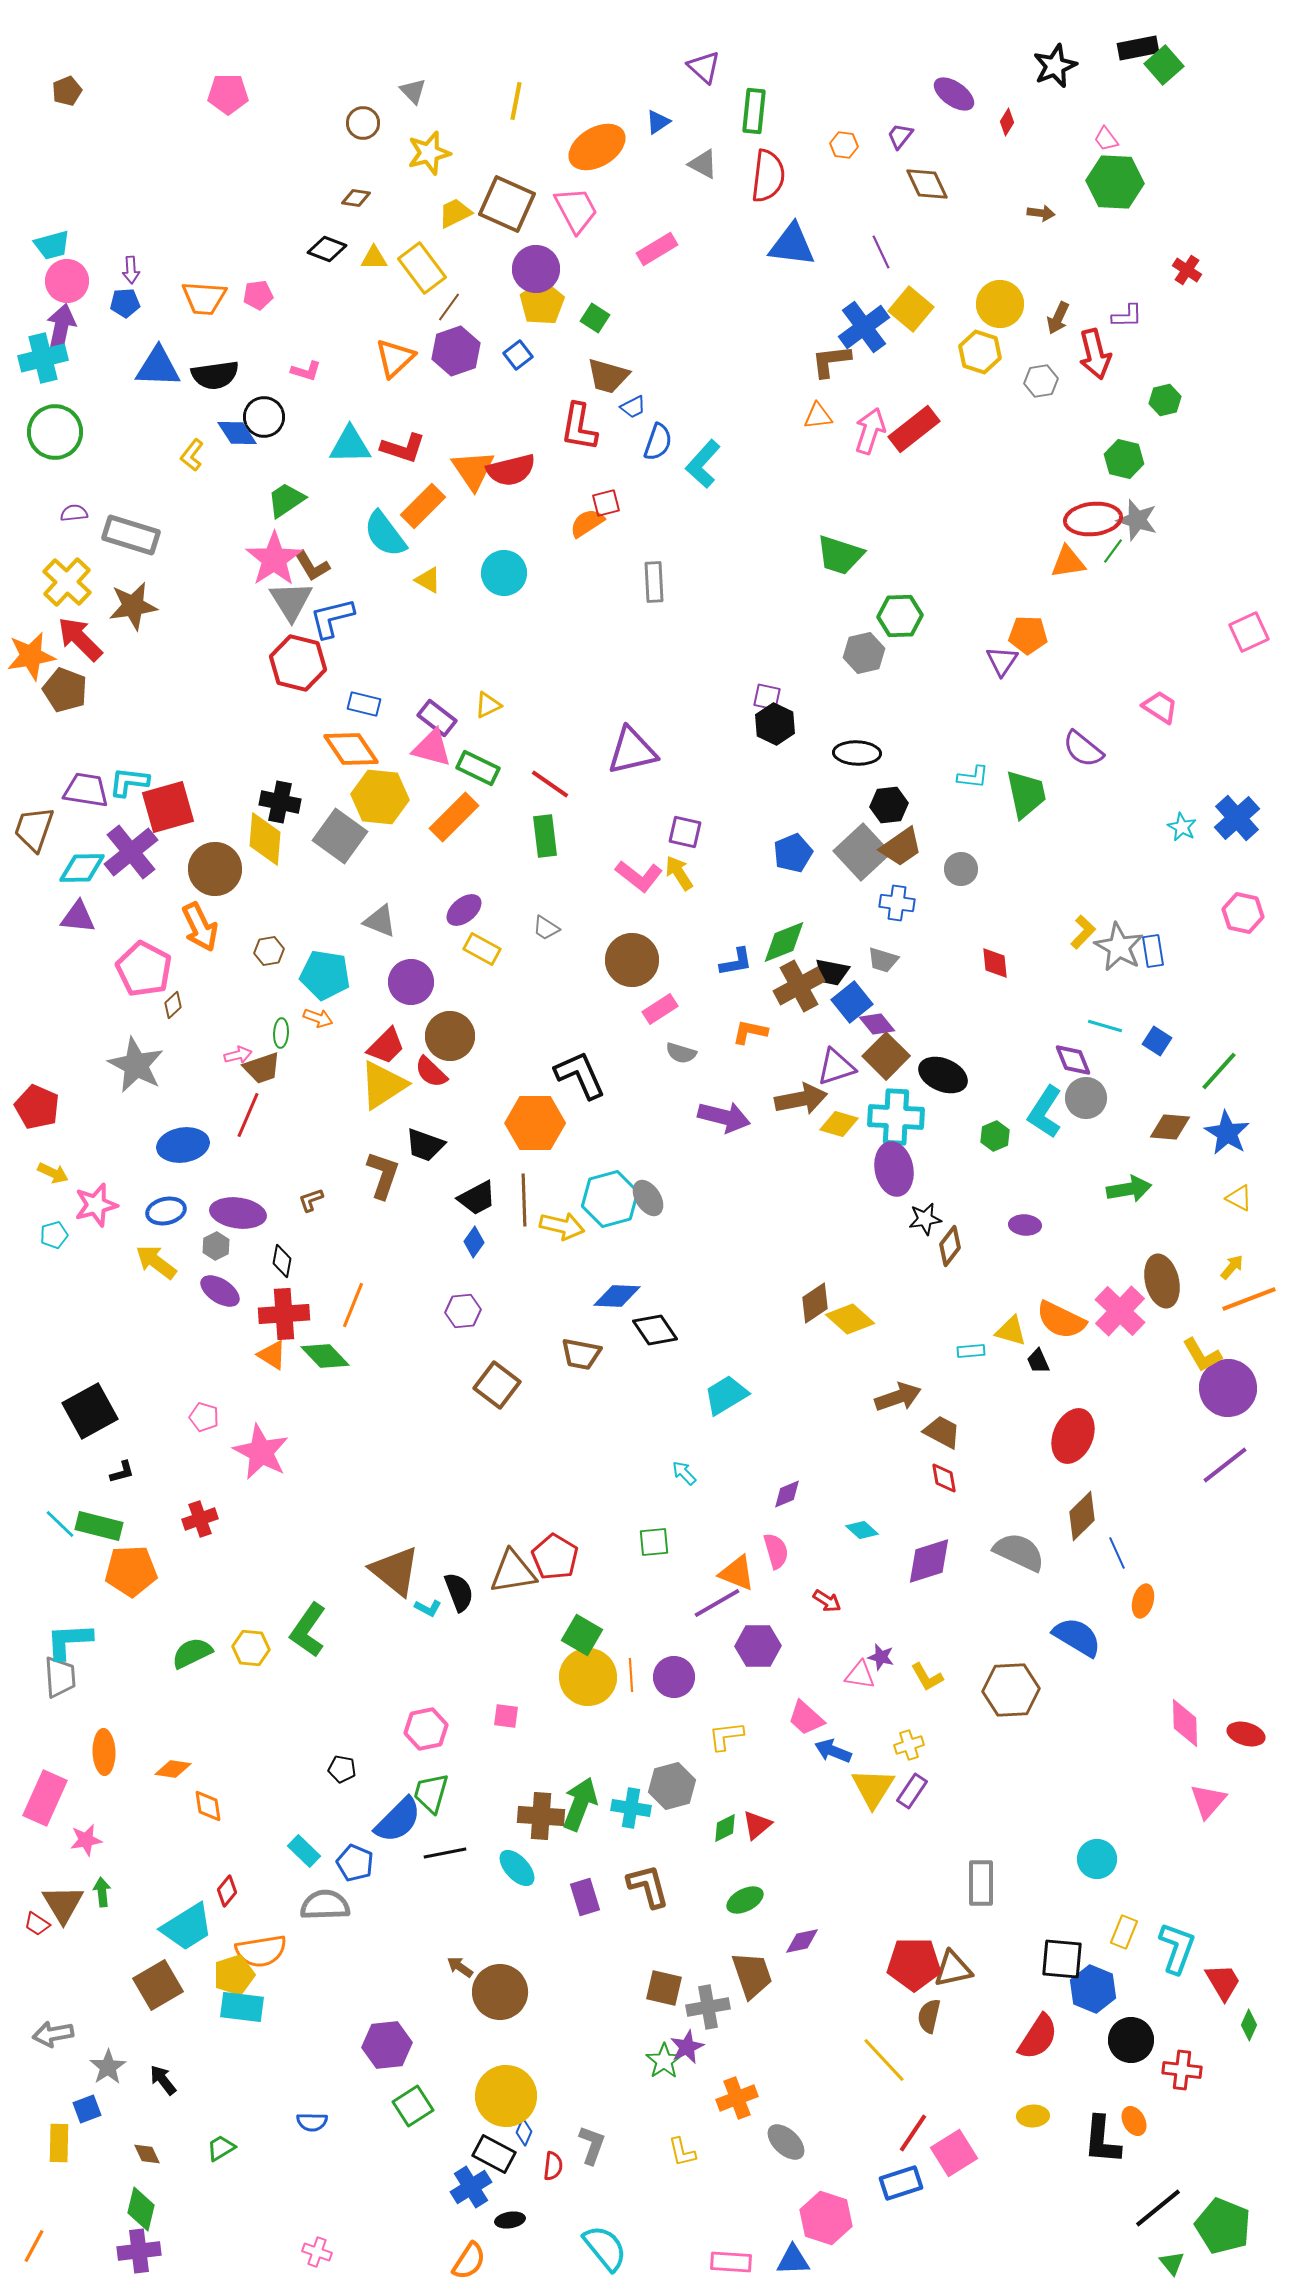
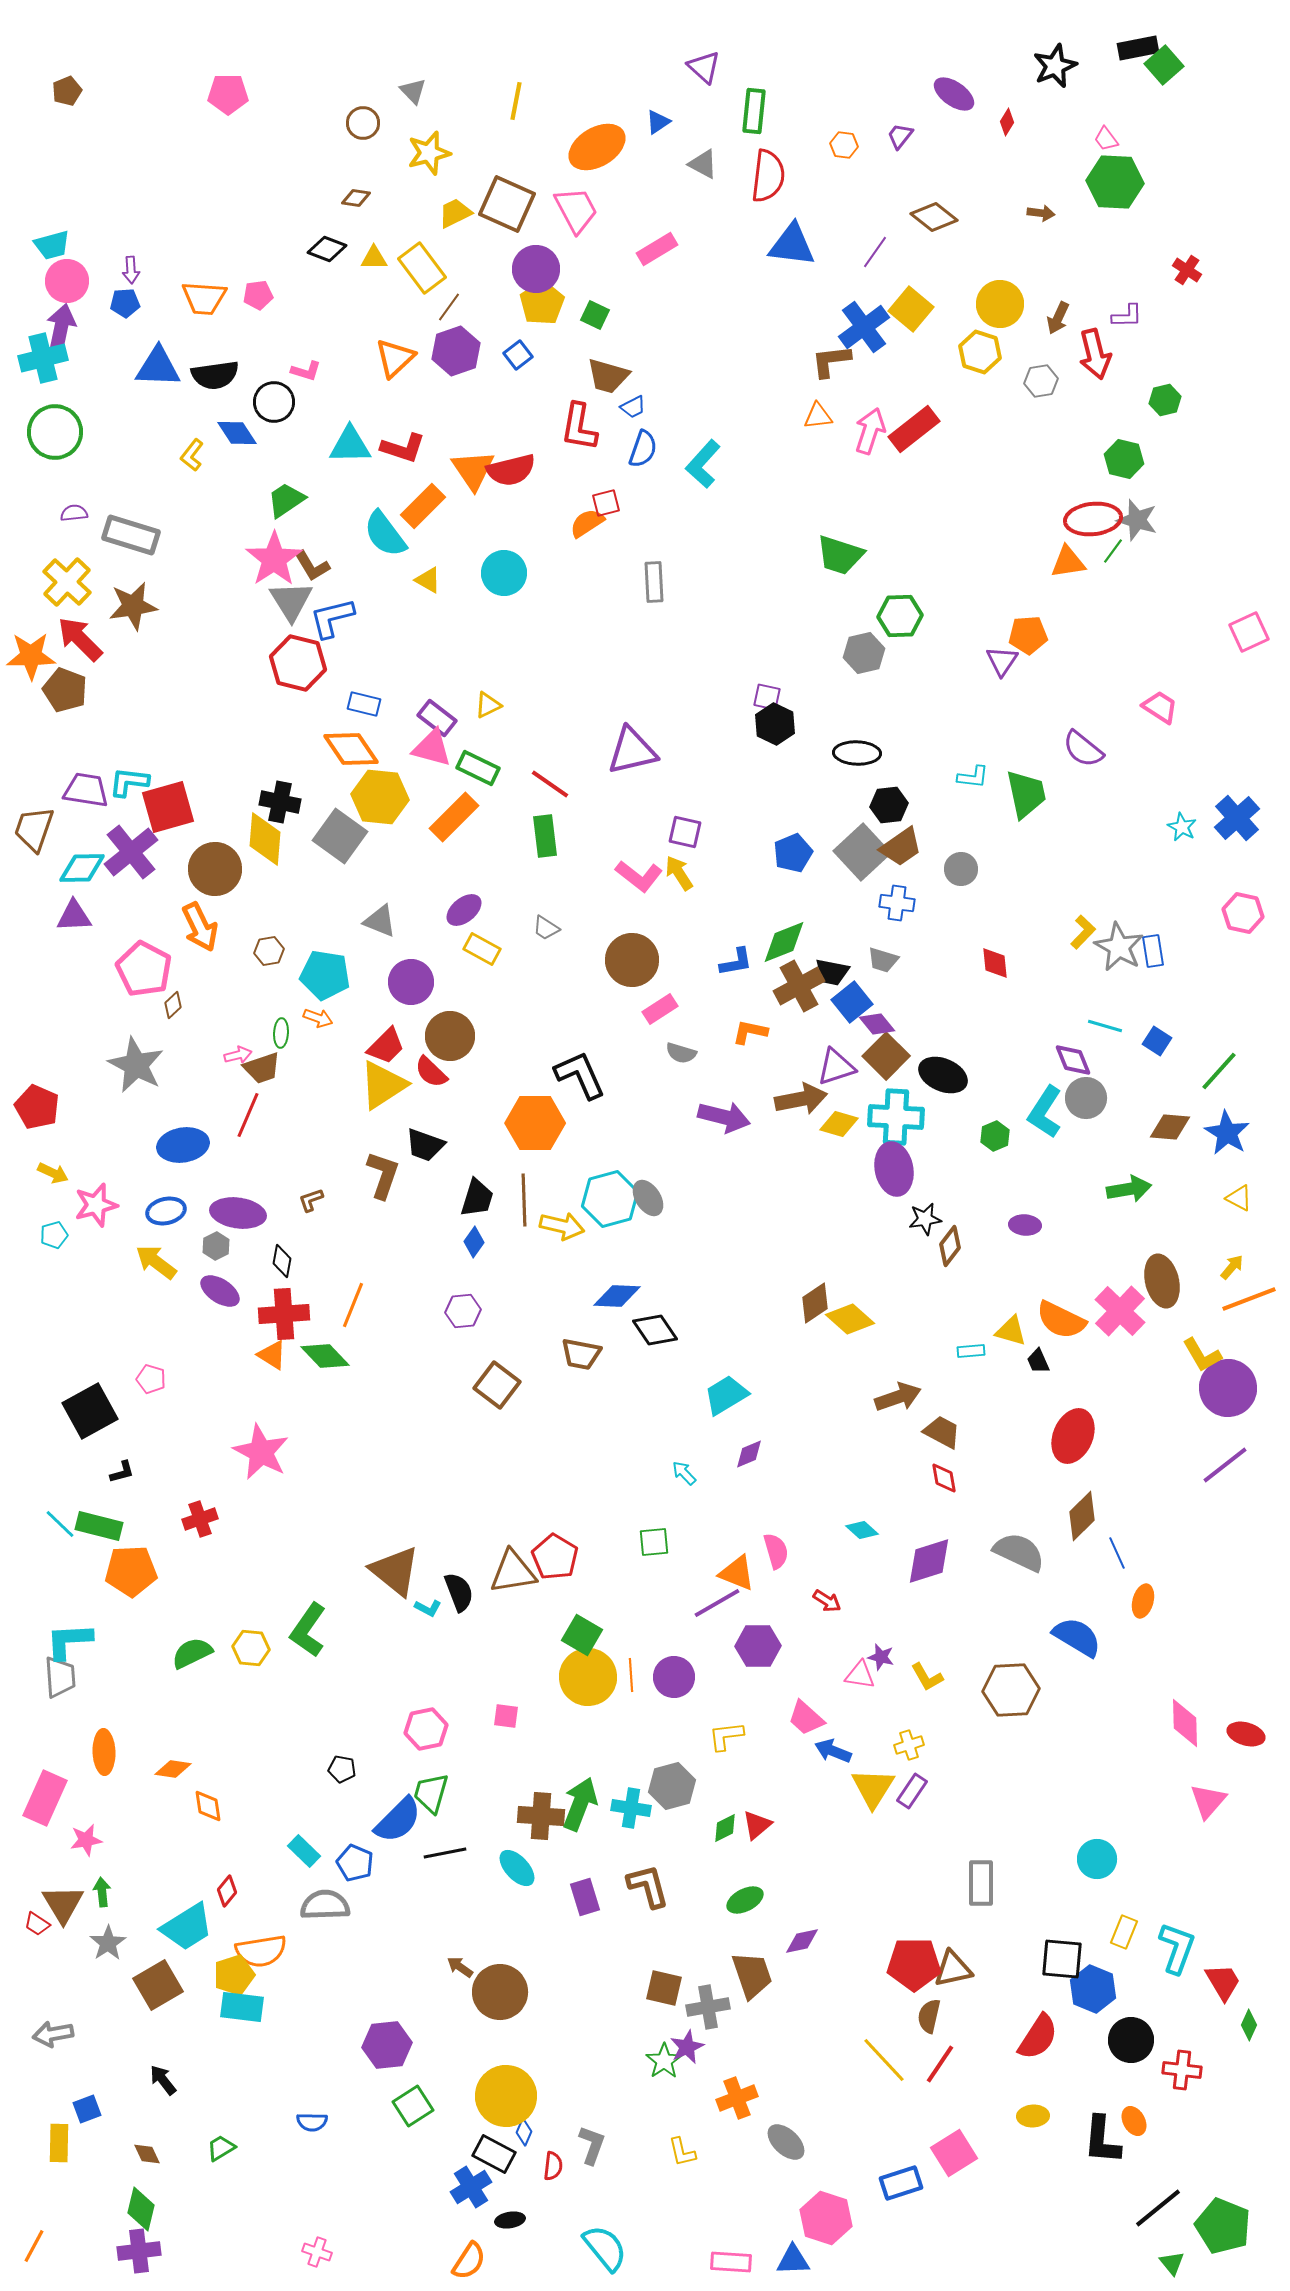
brown diamond at (927, 184): moved 7 px right, 33 px down; rotated 27 degrees counterclockwise
purple line at (881, 252): moved 6 px left; rotated 60 degrees clockwise
green square at (595, 318): moved 3 px up; rotated 8 degrees counterclockwise
black circle at (264, 417): moved 10 px right, 15 px up
blue semicircle at (658, 442): moved 15 px left, 7 px down
orange pentagon at (1028, 635): rotated 6 degrees counterclockwise
orange star at (31, 656): rotated 9 degrees clockwise
purple triangle at (78, 917): moved 4 px left, 1 px up; rotated 9 degrees counterclockwise
black trapezoid at (477, 1198): rotated 45 degrees counterclockwise
pink pentagon at (204, 1417): moved 53 px left, 38 px up
purple diamond at (787, 1494): moved 38 px left, 40 px up
gray star at (108, 2067): moved 124 px up
red line at (913, 2133): moved 27 px right, 69 px up
